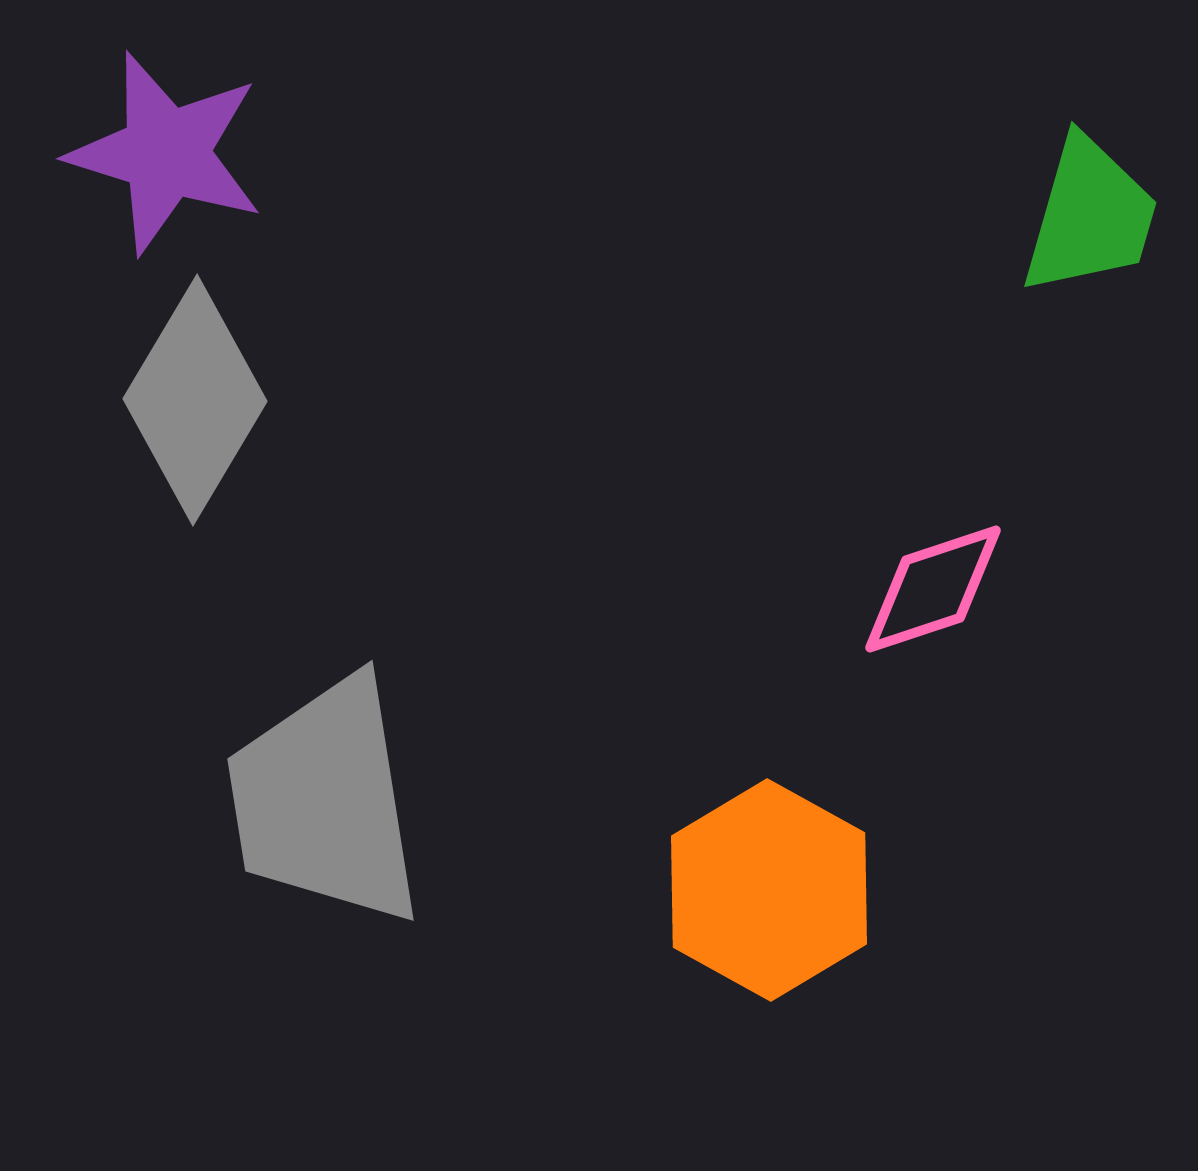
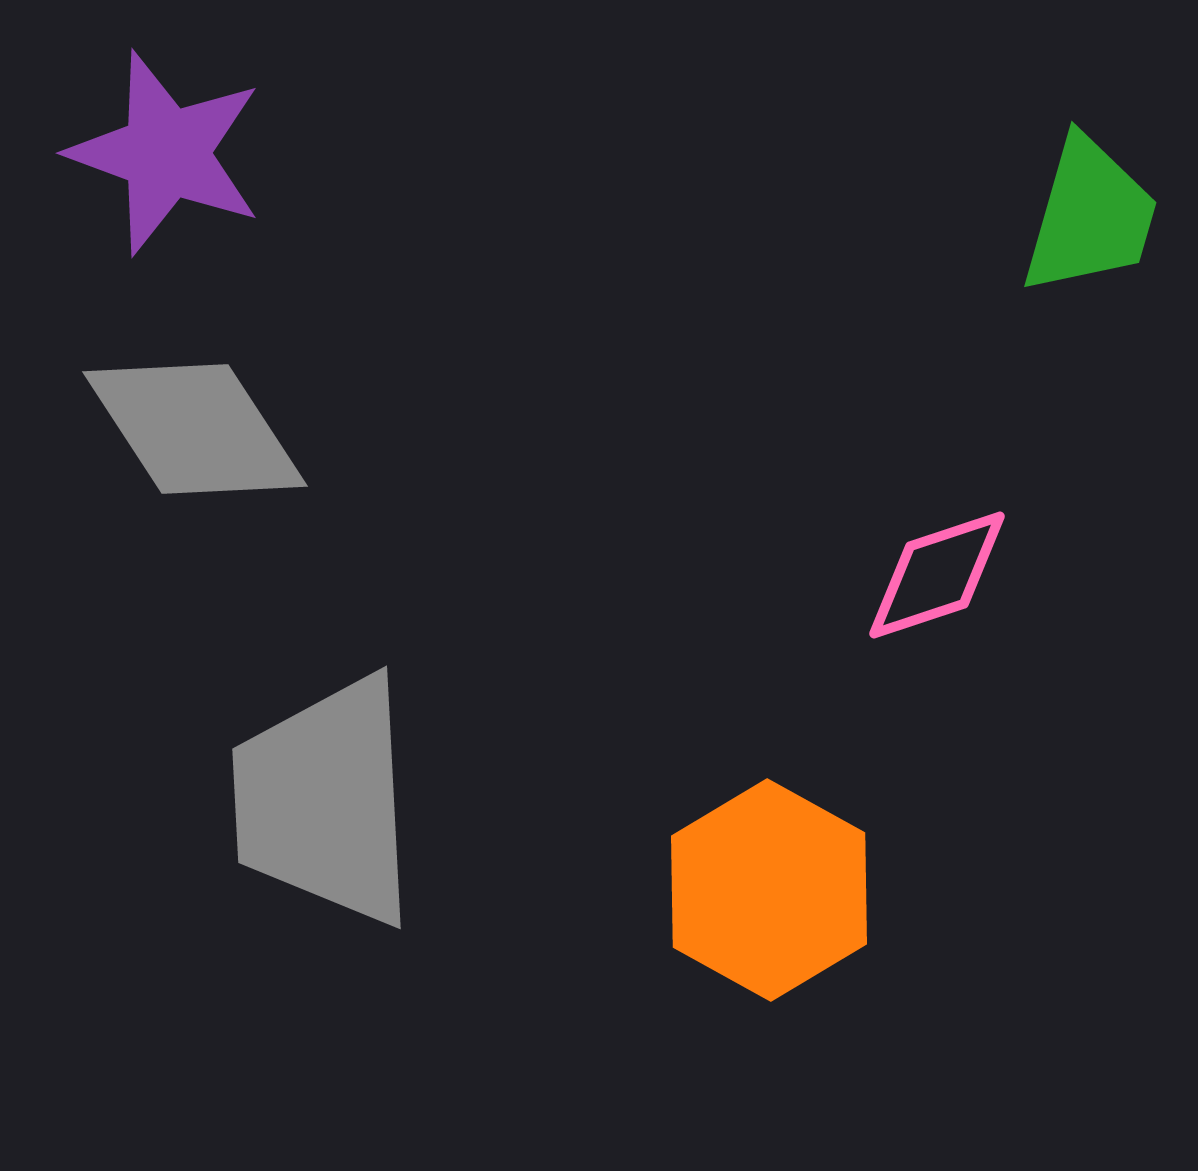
purple star: rotated 3 degrees clockwise
gray diamond: moved 29 px down; rotated 64 degrees counterclockwise
pink diamond: moved 4 px right, 14 px up
gray trapezoid: rotated 6 degrees clockwise
